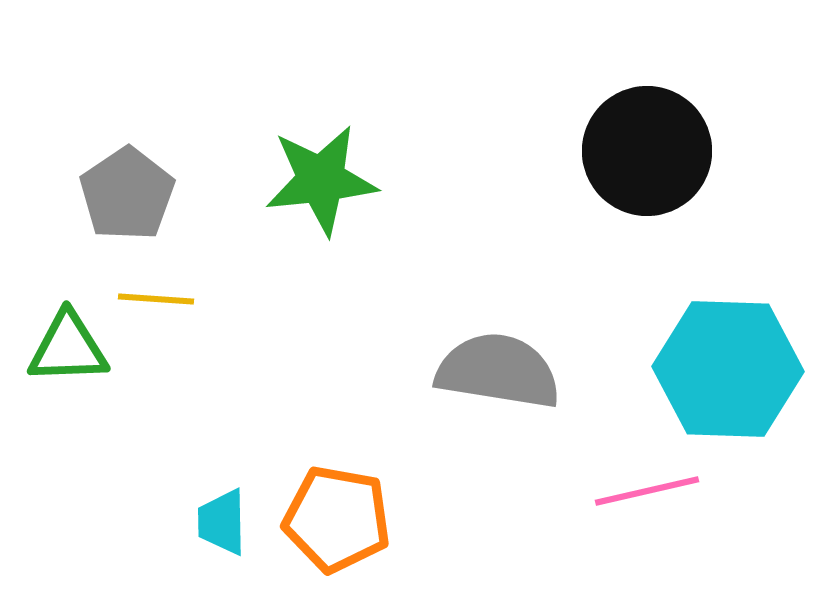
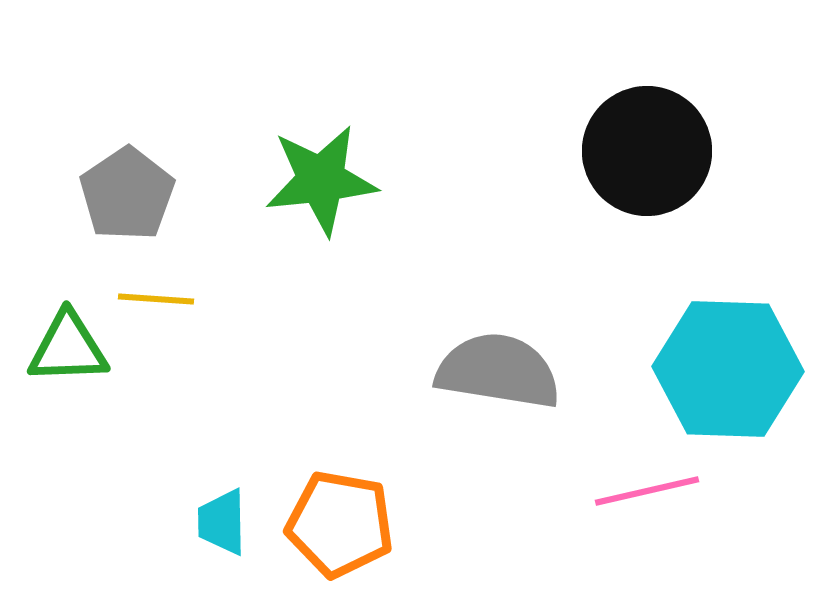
orange pentagon: moved 3 px right, 5 px down
